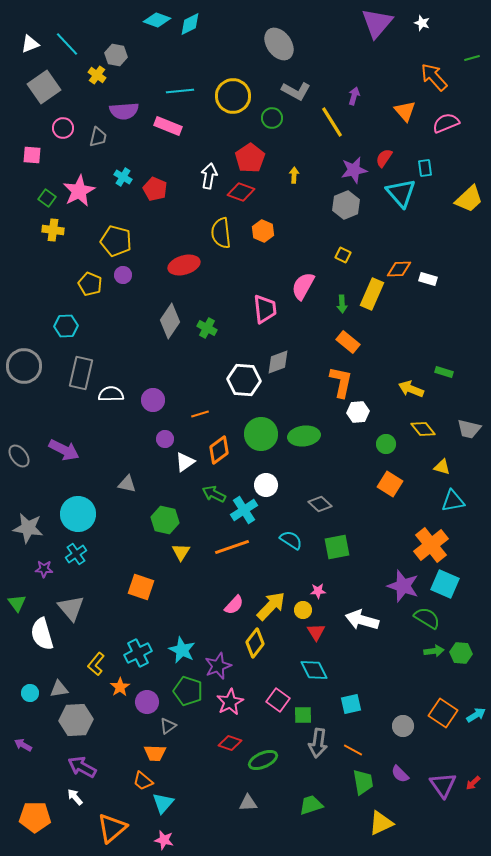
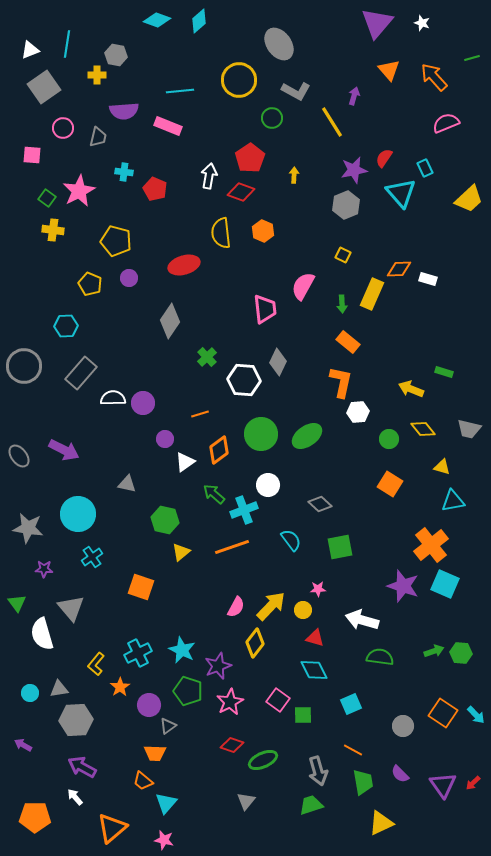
cyan diamond at (190, 24): moved 9 px right, 3 px up; rotated 15 degrees counterclockwise
white triangle at (30, 44): moved 6 px down
cyan line at (67, 44): rotated 52 degrees clockwise
yellow cross at (97, 75): rotated 36 degrees counterclockwise
yellow circle at (233, 96): moved 6 px right, 16 px up
orange triangle at (405, 111): moved 16 px left, 41 px up
cyan rectangle at (425, 168): rotated 18 degrees counterclockwise
cyan cross at (123, 177): moved 1 px right, 5 px up; rotated 24 degrees counterclockwise
purple circle at (123, 275): moved 6 px right, 3 px down
green cross at (207, 328): moved 29 px down; rotated 18 degrees clockwise
gray diamond at (278, 362): rotated 44 degrees counterclockwise
gray rectangle at (81, 373): rotated 28 degrees clockwise
white semicircle at (111, 394): moved 2 px right, 4 px down
purple circle at (153, 400): moved 10 px left, 3 px down
green ellipse at (304, 436): moved 3 px right; rotated 28 degrees counterclockwise
green circle at (386, 444): moved 3 px right, 5 px up
white circle at (266, 485): moved 2 px right
green arrow at (214, 494): rotated 15 degrees clockwise
cyan cross at (244, 510): rotated 12 degrees clockwise
cyan semicircle at (291, 540): rotated 20 degrees clockwise
green square at (337, 547): moved 3 px right
yellow triangle at (181, 552): rotated 18 degrees clockwise
cyan cross at (76, 554): moved 16 px right, 3 px down
pink star at (318, 591): moved 2 px up
pink semicircle at (234, 605): moved 2 px right, 2 px down; rotated 15 degrees counterclockwise
green semicircle at (427, 618): moved 47 px left, 39 px down; rotated 24 degrees counterclockwise
red triangle at (316, 632): moved 1 px left, 6 px down; rotated 42 degrees counterclockwise
green arrow at (434, 651): rotated 12 degrees counterclockwise
purple circle at (147, 702): moved 2 px right, 3 px down
cyan square at (351, 704): rotated 10 degrees counterclockwise
cyan arrow at (476, 715): rotated 78 degrees clockwise
red diamond at (230, 743): moved 2 px right, 2 px down
gray arrow at (318, 743): moved 28 px down; rotated 24 degrees counterclockwise
cyan triangle at (163, 803): moved 3 px right
gray triangle at (248, 803): moved 2 px left, 2 px up; rotated 48 degrees counterclockwise
